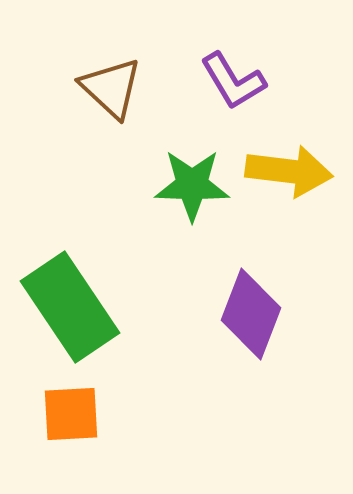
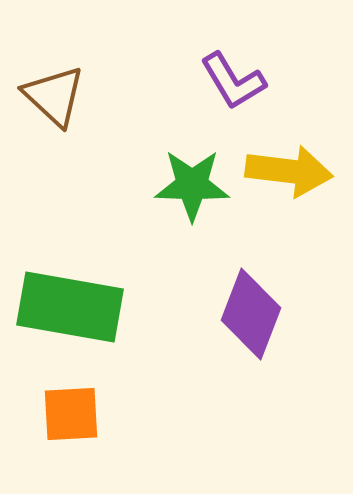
brown triangle: moved 57 px left, 8 px down
green rectangle: rotated 46 degrees counterclockwise
